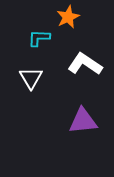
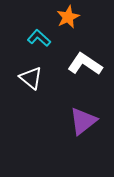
cyan L-shape: rotated 40 degrees clockwise
white triangle: rotated 20 degrees counterclockwise
purple triangle: rotated 32 degrees counterclockwise
